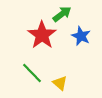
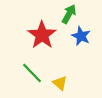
green arrow: moved 7 px right; rotated 24 degrees counterclockwise
